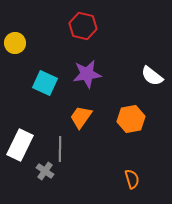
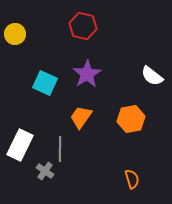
yellow circle: moved 9 px up
purple star: rotated 24 degrees counterclockwise
